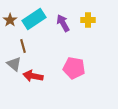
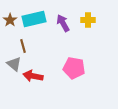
cyan rectangle: rotated 20 degrees clockwise
